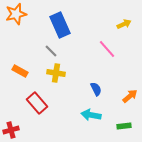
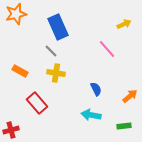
blue rectangle: moved 2 px left, 2 px down
